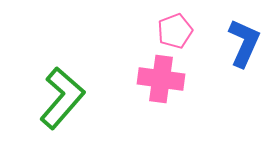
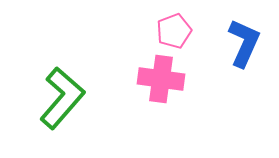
pink pentagon: moved 1 px left
